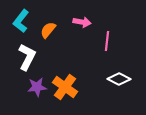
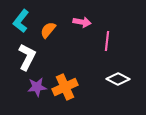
white diamond: moved 1 px left
orange cross: rotated 30 degrees clockwise
